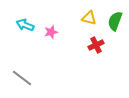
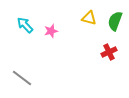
cyan arrow: rotated 24 degrees clockwise
pink star: moved 1 px up
red cross: moved 13 px right, 7 px down
